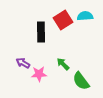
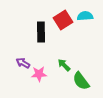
green arrow: moved 1 px right, 1 px down
